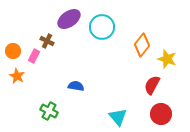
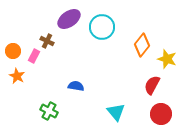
cyan triangle: moved 2 px left, 5 px up
